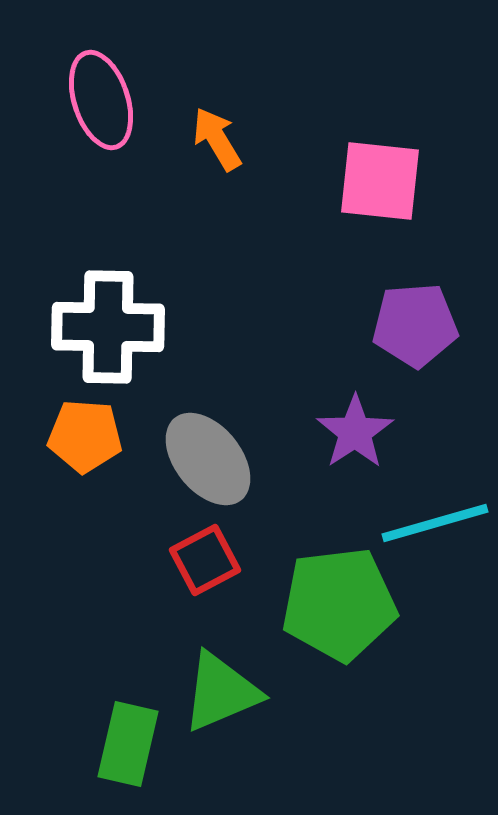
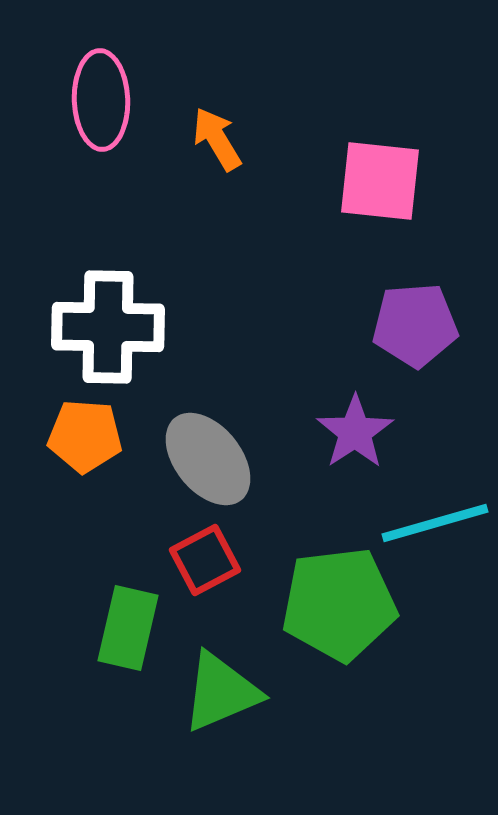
pink ellipse: rotated 16 degrees clockwise
green rectangle: moved 116 px up
